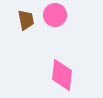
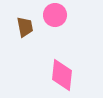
brown trapezoid: moved 1 px left, 7 px down
